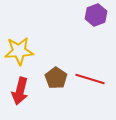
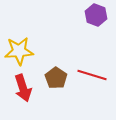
purple hexagon: rotated 20 degrees counterclockwise
red line: moved 2 px right, 4 px up
red arrow: moved 3 px right, 3 px up; rotated 32 degrees counterclockwise
